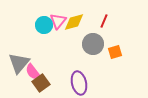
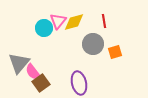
red line: rotated 32 degrees counterclockwise
cyan circle: moved 3 px down
